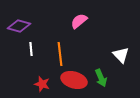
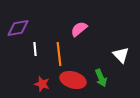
pink semicircle: moved 8 px down
purple diamond: moved 1 px left, 2 px down; rotated 25 degrees counterclockwise
white line: moved 4 px right
orange line: moved 1 px left
red ellipse: moved 1 px left
